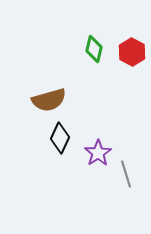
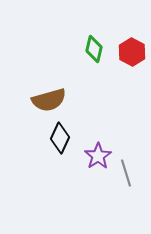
purple star: moved 3 px down
gray line: moved 1 px up
